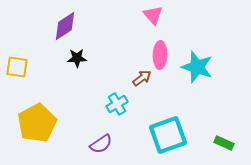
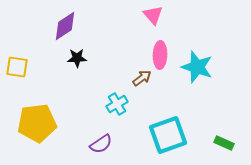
yellow pentagon: rotated 21 degrees clockwise
